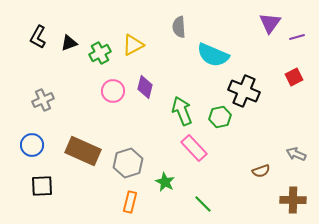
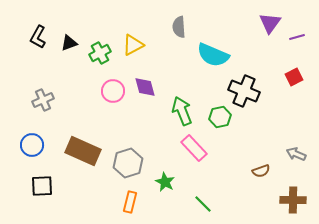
purple diamond: rotated 30 degrees counterclockwise
